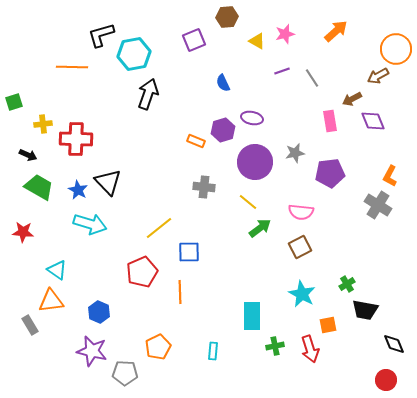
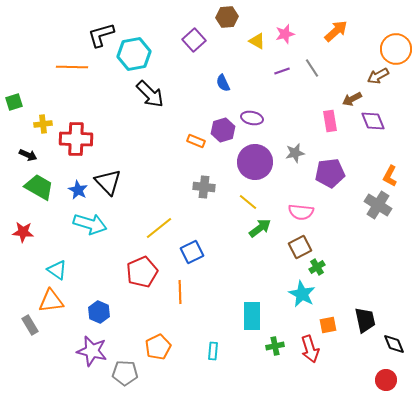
purple square at (194, 40): rotated 20 degrees counterclockwise
gray line at (312, 78): moved 10 px up
black arrow at (148, 94): moved 2 px right; rotated 116 degrees clockwise
blue square at (189, 252): moved 3 px right; rotated 25 degrees counterclockwise
green cross at (347, 284): moved 30 px left, 17 px up
black trapezoid at (365, 310): moved 10 px down; rotated 112 degrees counterclockwise
